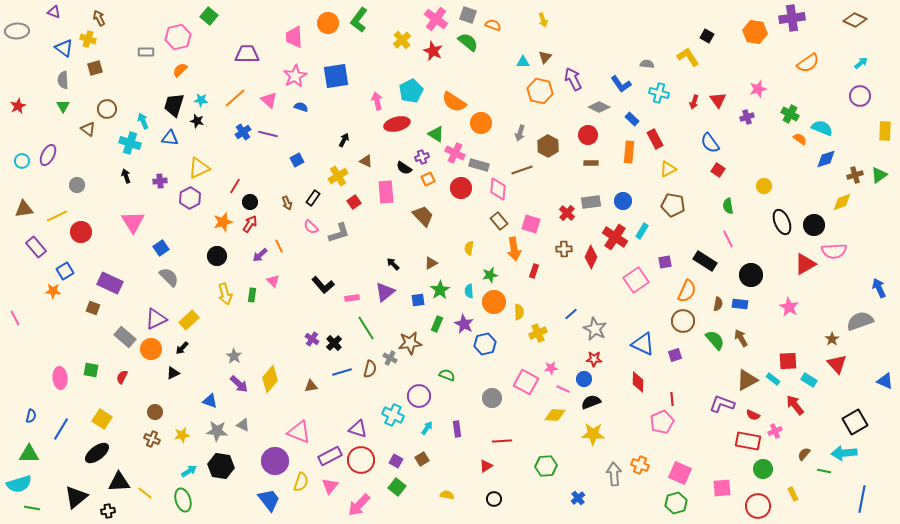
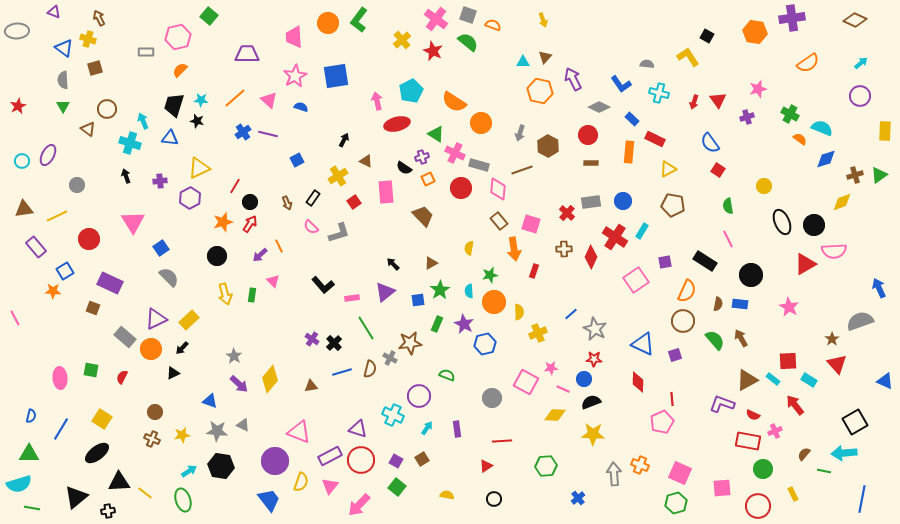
red rectangle at (655, 139): rotated 36 degrees counterclockwise
red circle at (81, 232): moved 8 px right, 7 px down
